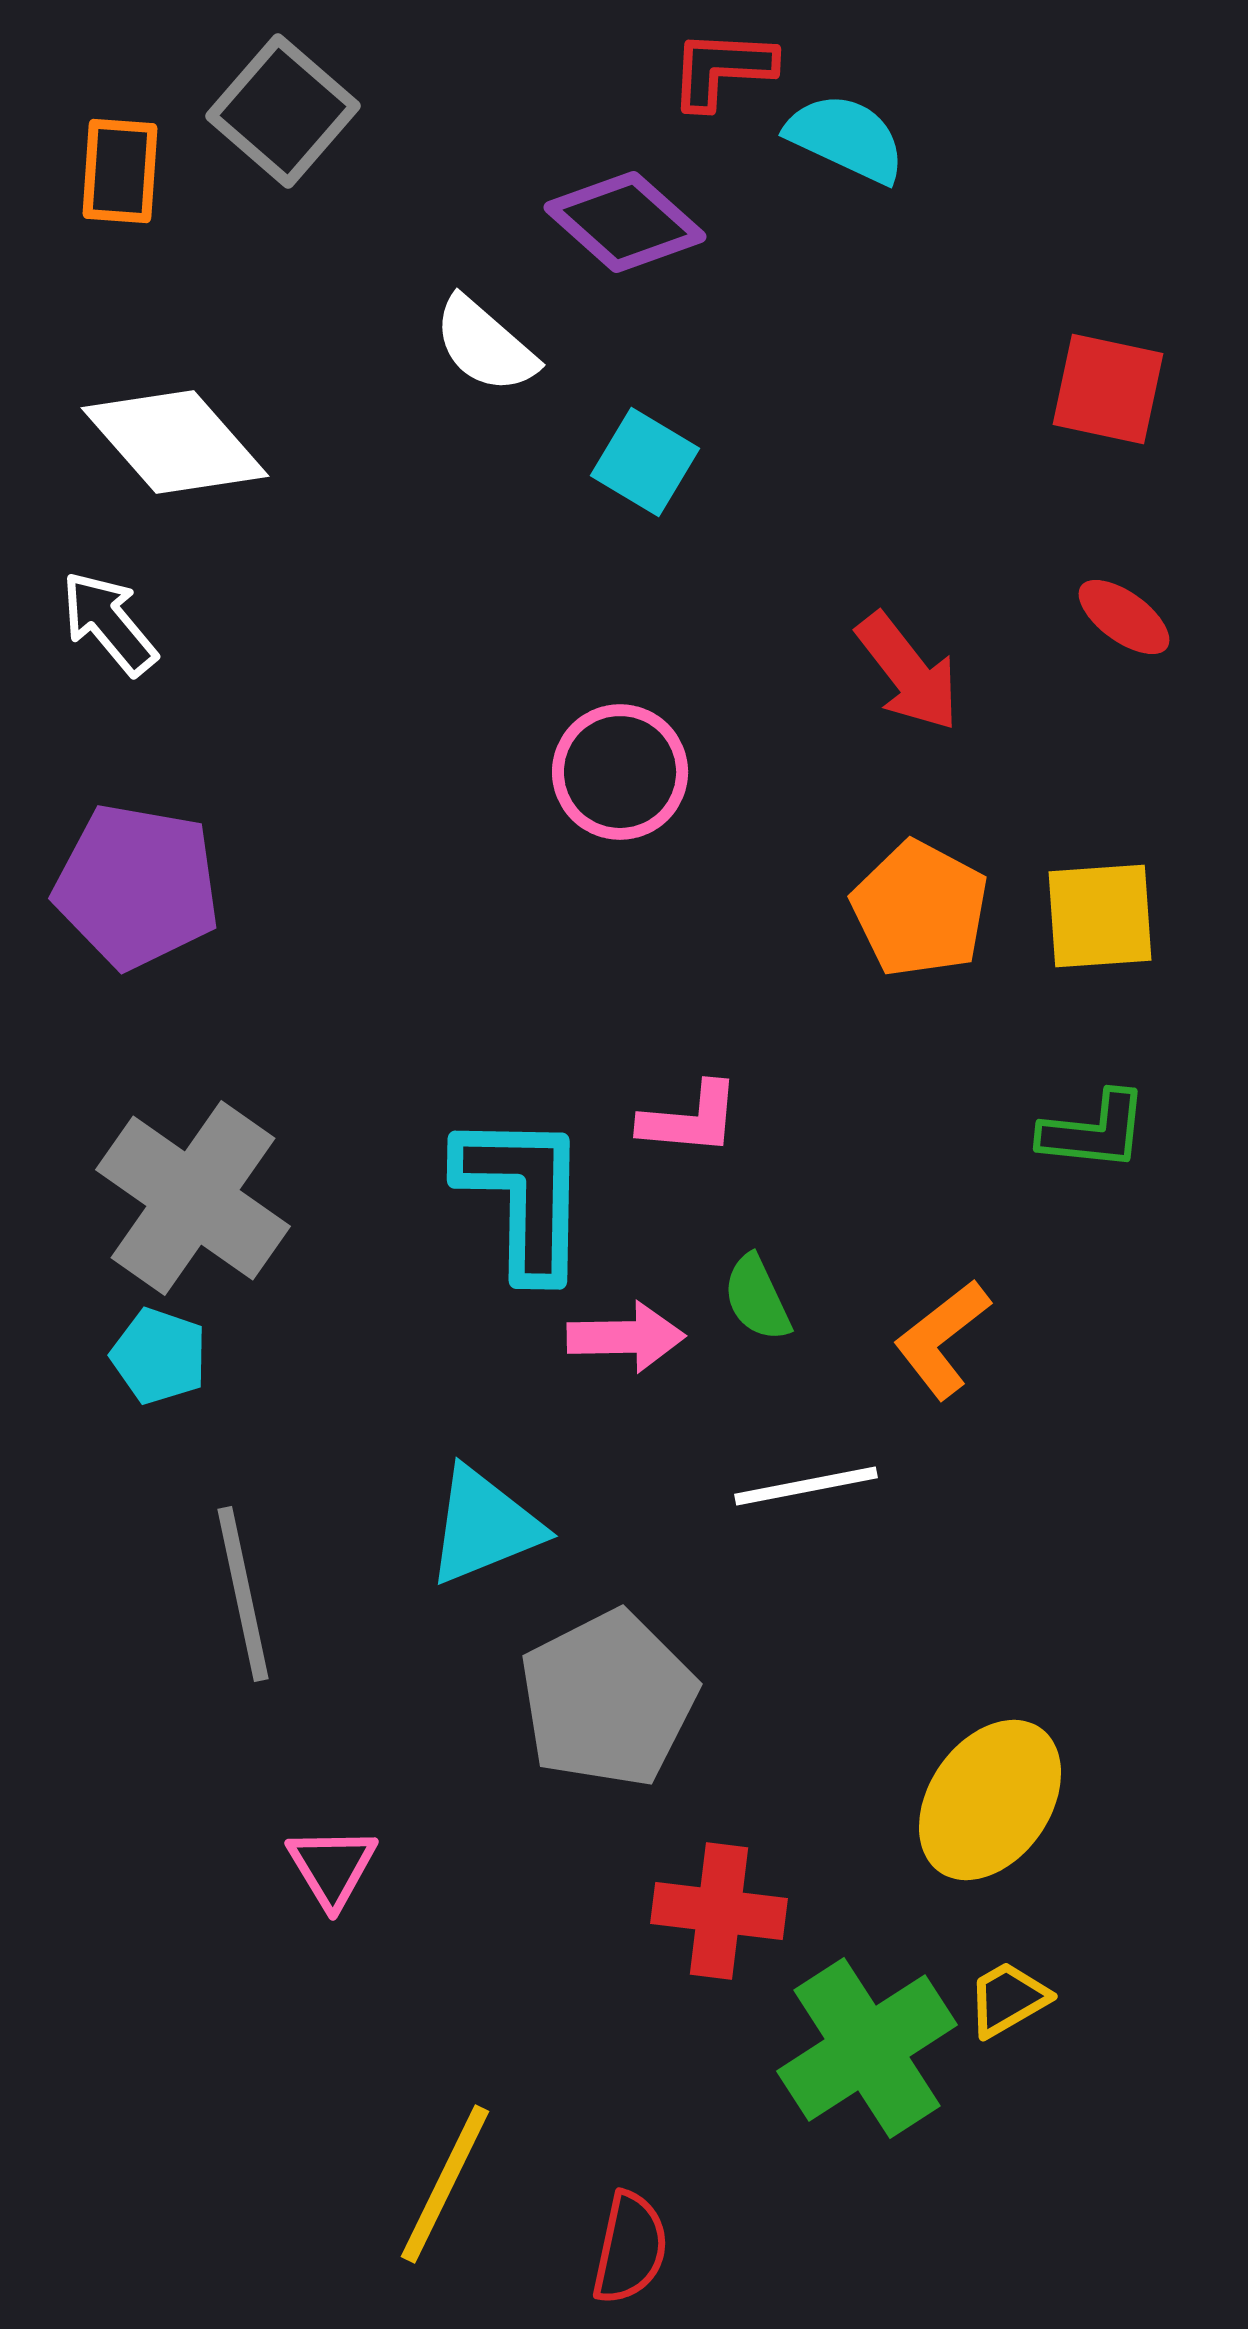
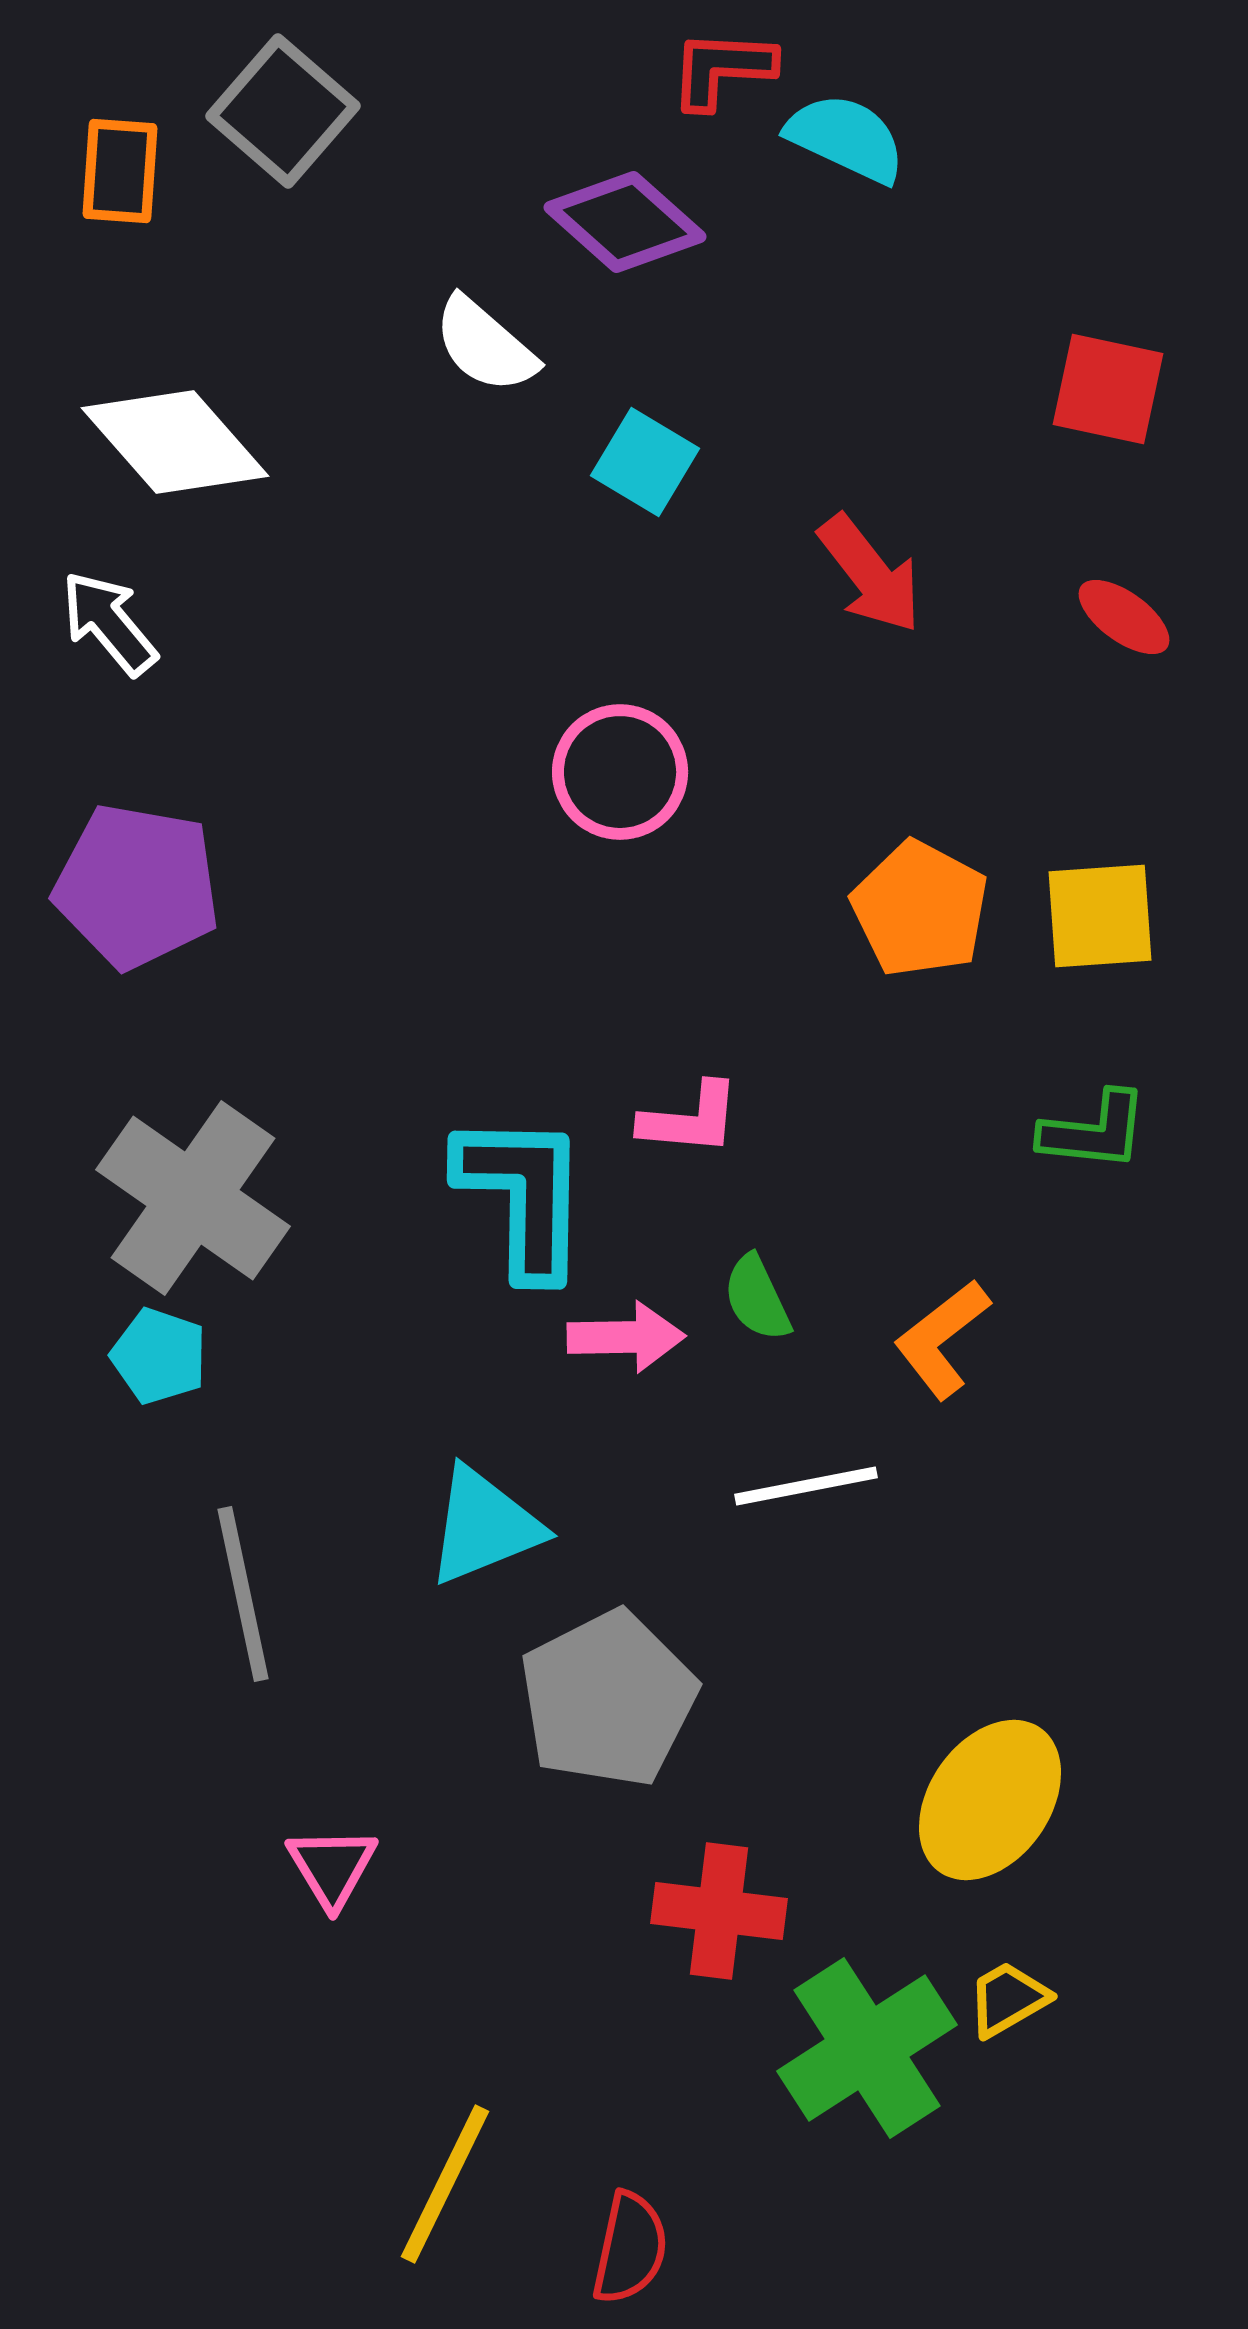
red arrow: moved 38 px left, 98 px up
